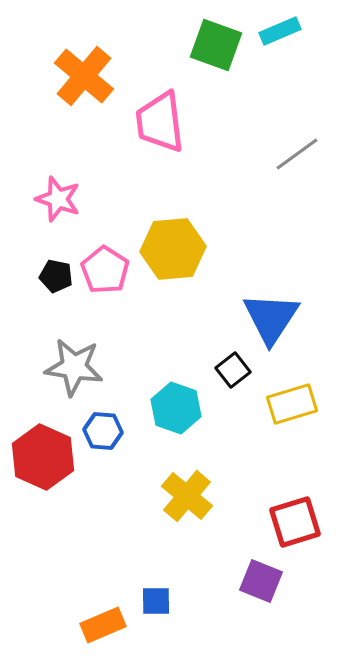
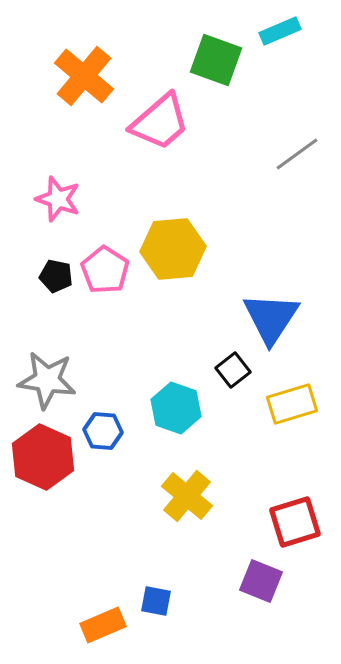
green square: moved 15 px down
pink trapezoid: rotated 124 degrees counterclockwise
gray star: moved 27 px left, 13 px down
blue square: rotated 12 degrees clockwise
